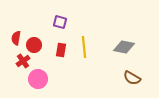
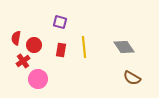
gray diamond: rotated 45 degrees clockwise
